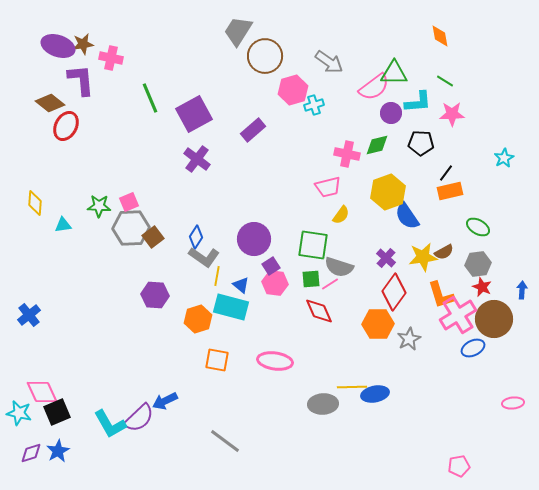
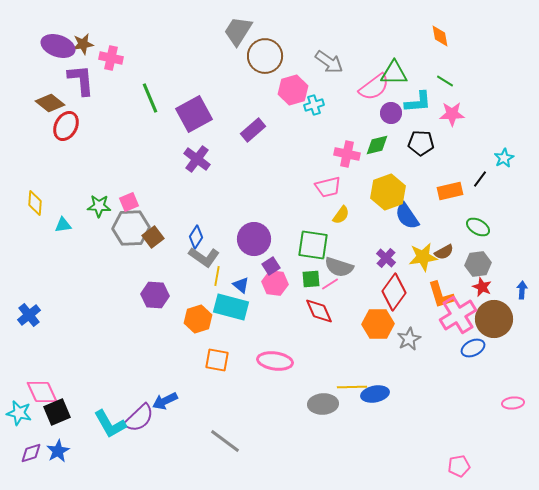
black line at (446, 173): moved 34 px right, 6 px down
